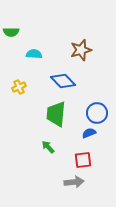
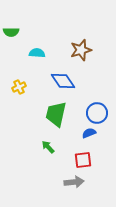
cyan semicircle: moved 3 px right, 1 px up
blue diamond: rotated 10 degrees clockwise
green trapezoid: rotated 8 degrees clockwise
